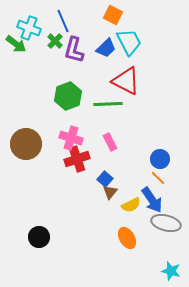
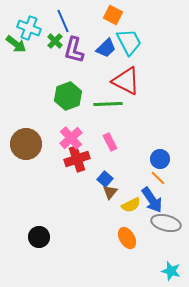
pink cross: rotated 30 degrees clockwise
